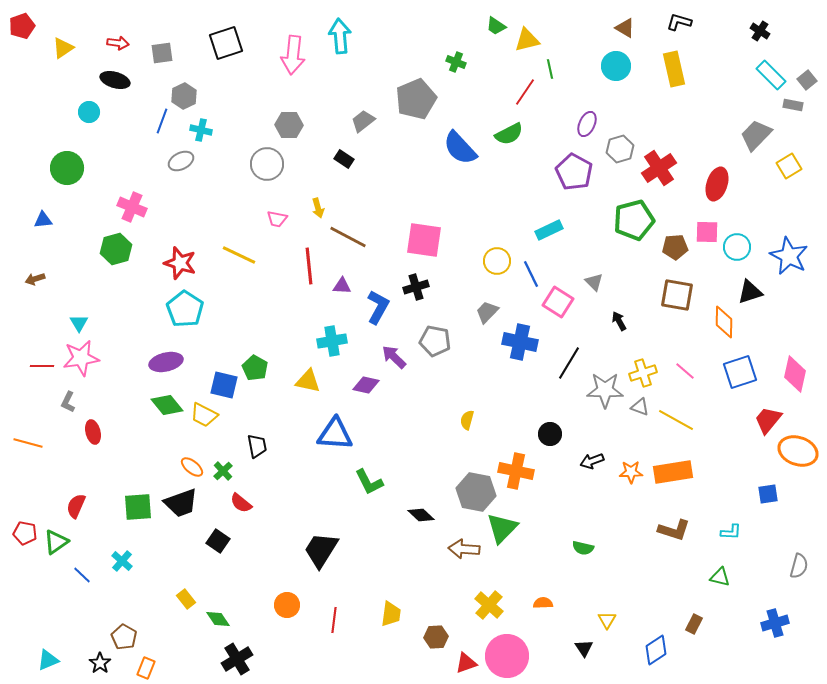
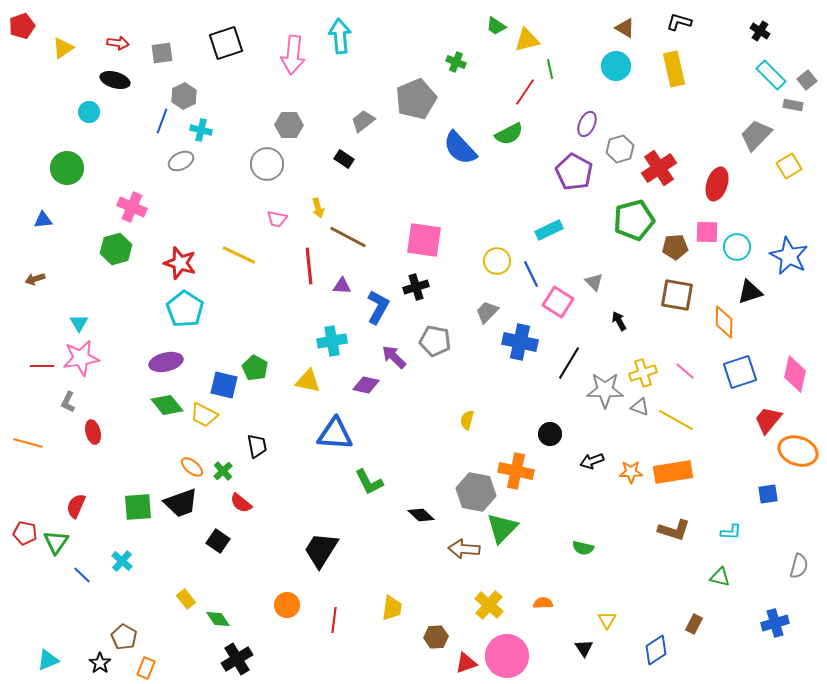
green triangle at (56, 542): rotated 20 degrees counterclockwise
yellow trapezoid at (391, 614): moved 1 px right, 6 px up
